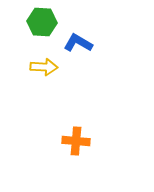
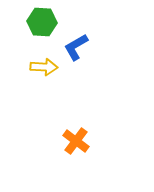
blue L-shape: moved 2 px left, 4 px down; rotated 60 degrees counterclockwise
orange cross: rotated 32 degrees clockwise
